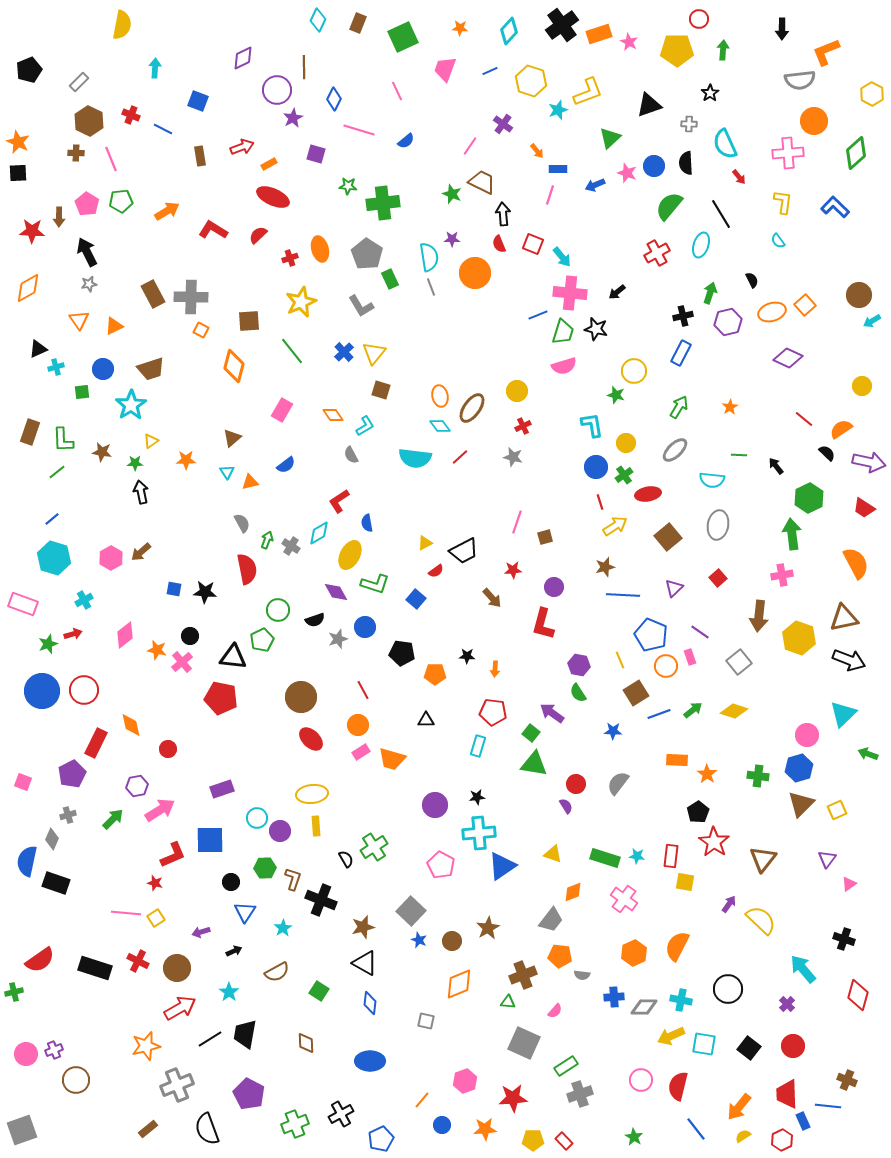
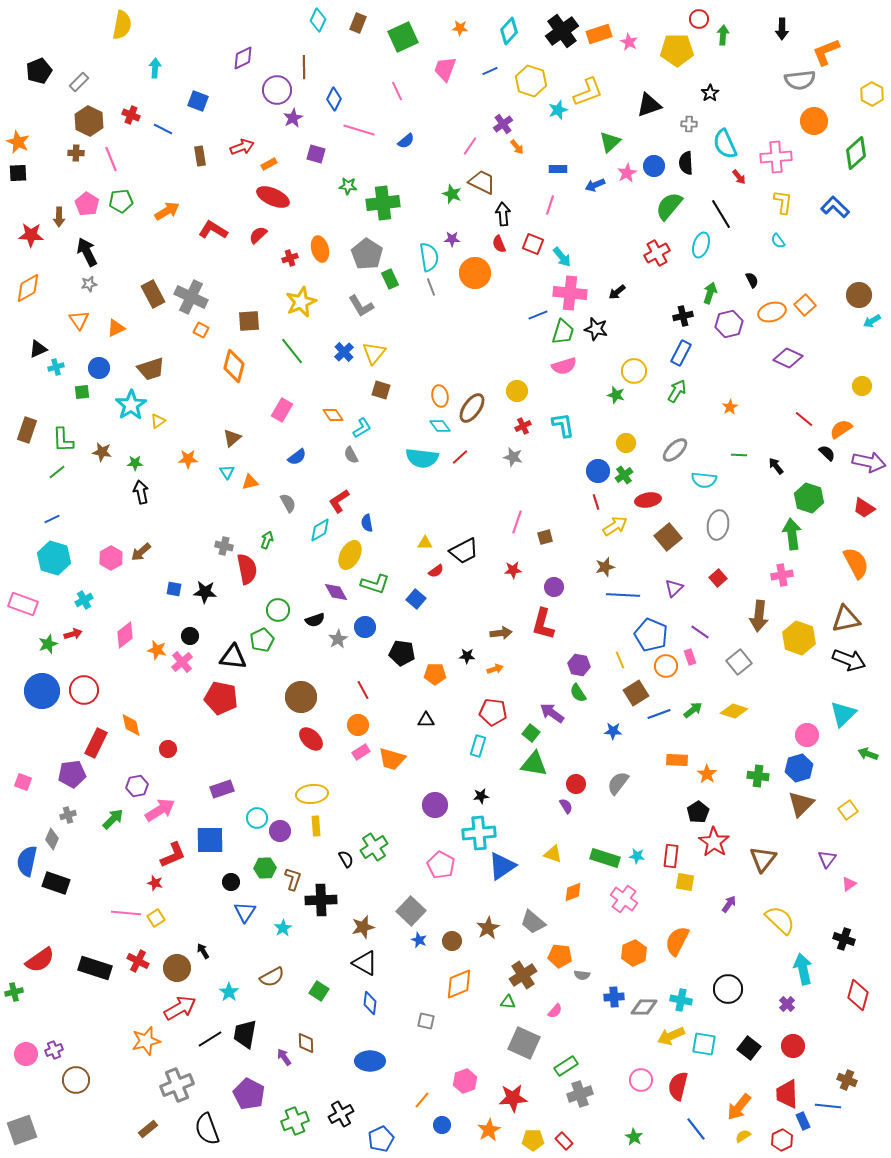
black cross at (562, 25): moved 6 px down
green arrow at (723, 50): moved 15 px up
black pentagon at (29, 70): moved 10 px right, 1 px down
purple cross at (503, 124): rotated 18 degrees clockwise
green triangle at (610, 138): moved 4 px down
orange arrow at (537, 151): moved 20 px left, 4 px up
pink cross at (788, 153): moved 12 px left, 4 px down
pink star at (627, 173): rotated 24 degrees clockwise
pink line at (550, 195): moved 10 px down
red star at (32, 231): moved 1 px left, 4 px down
gray cross at (191, 297): rotated 24 degrees clockwise
purple hexagon at (728, 322): moved 1 px right, 2 px down
orange triangle at (114, 326): moved 2 px right, 2 px down
blue circle at (103, 369): moved 4 px left, 1 px up
green arrow at (679, 407): moved 2 px left, 16 px up
cyan L-shape at (592, 425): moved 29 px left
cyan L-shape at (365, 426): moved 3 px left, 2 px down
brown rectangle at (30, 432): moved 3 px left, 2 px up
yellow triangle at (151, 441): moved 7 px right, 20 px up
cyan semicircle at (415, 458): moved 7 px right
orange star at (186, 460): moved 2 px right, 1 px up
blue semicircle at (286, 465): moved 11 px right, 8 px up
blue circle at (596, 467): moved 2 px right, 4 px down
cyan semicircle at (712, 480): moved 8 px left
red ellipse at (648, 494): moved 6 px down
green hexagon at (809, 498): rotated 16 degrees counterclockwise
red line at (600, 502): moved 4 px left
blue line at (52, 519): rotated 14 degrees clockwise
gray semicircle at (242, 523): moved 46 px right, 20 px up
cyan diamond at (319, 533): moved 1 px right, 3 px up
yellow triangle at (425, 543): rotated 28 degrees clockwise
gray cross at (291, 546): moved 67 px left; rotated 18 degrees counterclockwise
brown arrow at (492, 598): moved 9 px right, 35 px down; rotated 55 degrees counterclockwise
brown triangle at (844, 618): moved 2 px right, 1 px down
gray star at (338, 639): rotated 12 degrees counterclockwise
orange arrow at (495, 669): rotated 112 degrees counterclockwise
purple pentagon at (72, 774): rotated 20 degrees clockwise
black star at (477, 797): moved 4 px right, 1 px up
yellow square at (837, 810): moved 11 px right; rotated 12 degrees counterclockwise
black cross at (321, 900): rotated 24 degrees counterclockwise
gray trapezoid at (551, 920): moved 18 px left, 2 px down; rotated 92 degrees clockwise
yellow semicircle at (761, 920): moved 19 px right
purple arrow at (201, 932): moved 83 px right, 125 px down; rotated 72 degrees clockwise
orange semicircle at (677, 946): moved 5 px up
black arrow at (234, 951): moved 31 px left; rotated 98 degrees counterclockwise
cyan arrow at (803, 969): rotated 28 degrees clockwise
brown semicircle at (277, 972): moved 5 px left, 5 px down
brown cross at (523, 975): rotated 12 degrees counterclockwise
orange star at (146, 1046): moved 5 px up
green cross at (295, 1124): moved 3 px up
orange star at (485, 1129): moved 4 px right, 1 px down; rotated 25 degrees counterclockwise
